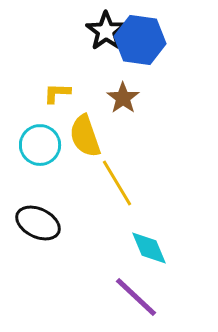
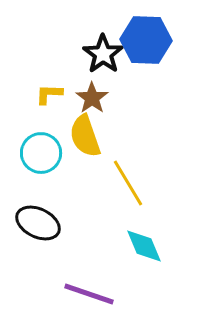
black star: moved 3 px left, 23 px down
blue hexagon: moved 6 px right; rotated 6 degrees counterclockwise
yellow L-shape: moved 8 px left, 1 px down
brown star: moved 31 px left
cyan circle: moved 1 px right, 8 px down
yellow line: moved 11 px right
cyan diamond: moved 5 px left, 2 px up
purple line: moved 47 px left, 3 px up; rotated 24 degrees counterclockwise
